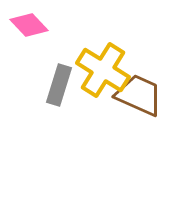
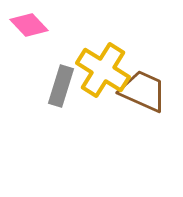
gray rectangle: moved 2 px right, 1 px down
brown trapezoid: moved 4 px right, 4 px up
